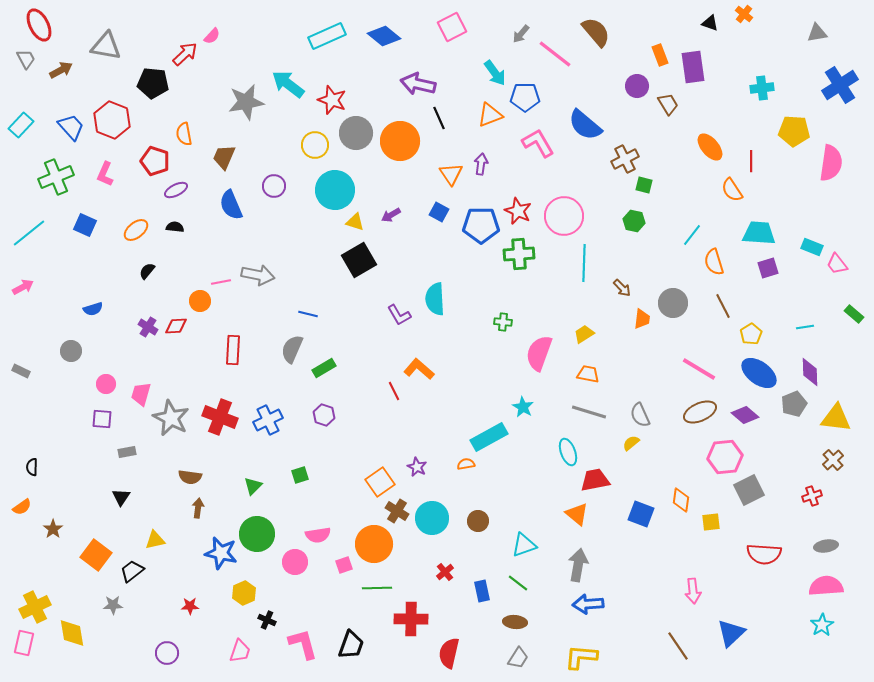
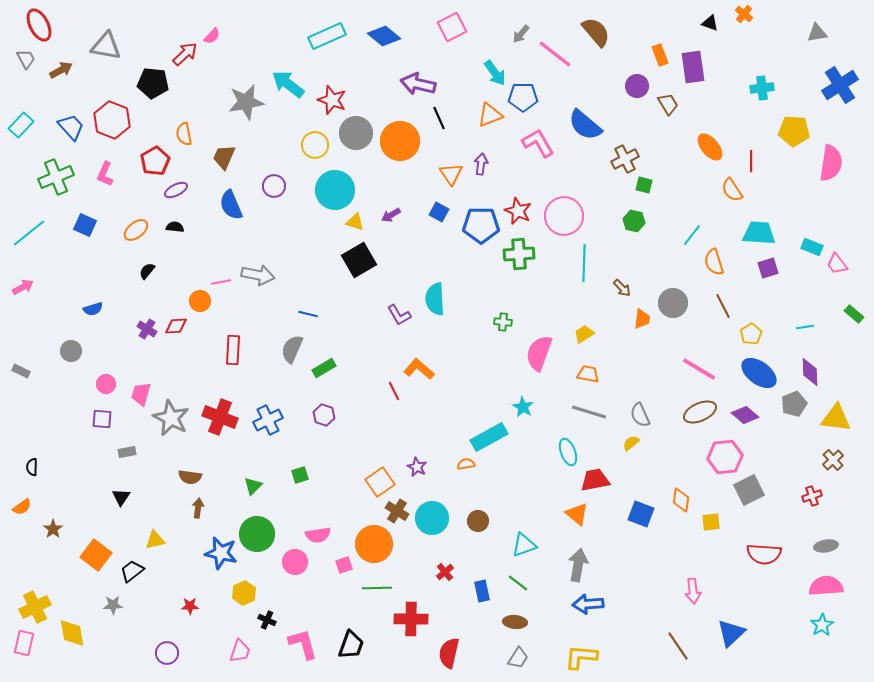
blue pentagon at (525, 97): moved 2 px left
red pentagon at (155, 161): rotated 24 degrees clockwise
purple cross at (148, 327): moved 1 px left, 2 px down
